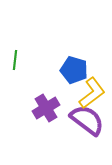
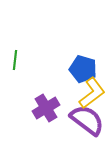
blue pentagon: moved 9 px right, 1 px up
